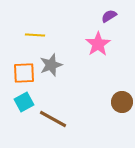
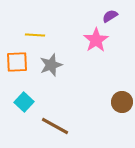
purple semicircle: moved 1 px right
pink star: moved 2 px left, 4 px up
orange square: moved 7 px left, 11 px up
cyan square: rotated 18 degrees counterclockwise
brown line: moved 2 px right, 7 px down
